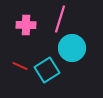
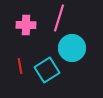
pink line: moved 1 px left, 1 px up
red line: rotated 56 degrees clockwise
